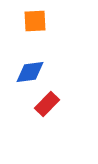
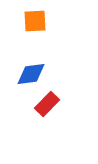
blue diamond: moved 1 px right, 2 px down
